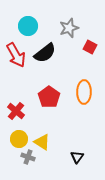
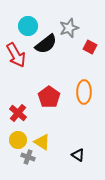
black semicircle: moved 1 px right, 9 px up
red cross: moved 2 px right, 2 px down
yellow circle: moved 1 px left, 1 px down
black triangle: moved 1 px right, 2 px up; rotated 32 degrees counterclockwise
